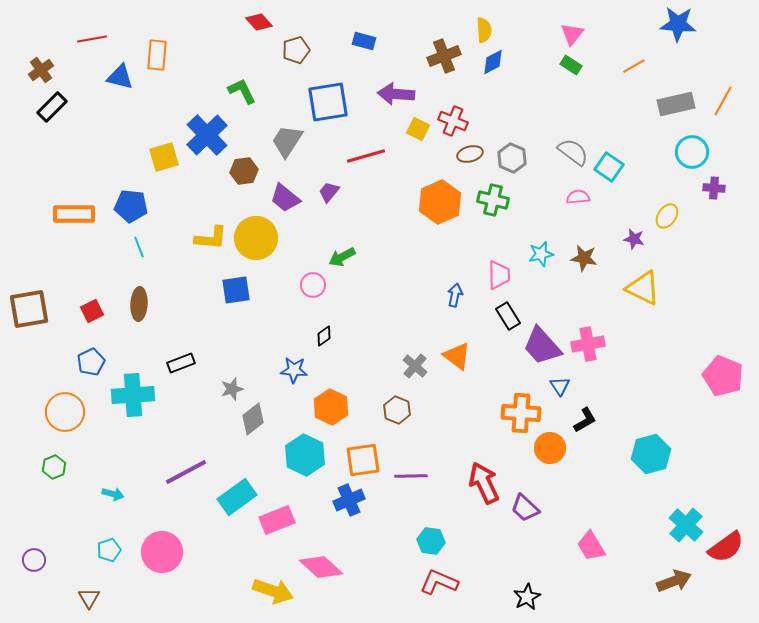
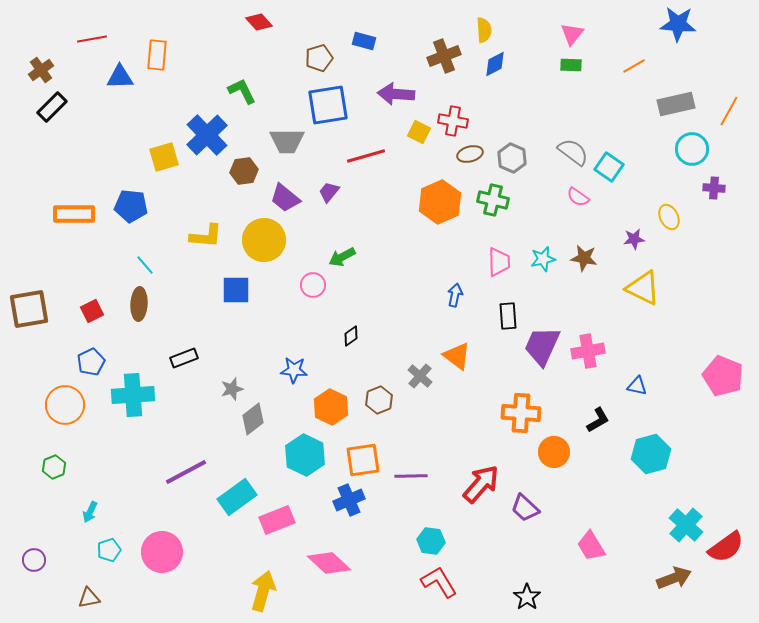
brown pentagon at (296, 50): moved 23 px right, 8 px down
blue diamond at (493, 62): moved 2 px right, 2 px down
green rectangle at (571, 65): rotated 30 degrees counterclockwise
blue triangle at (120, 77): rotated 16 degrees counterclockwise
orange line at (723, 101): moved 6 px right, 10 px down
blue square at (328, 102): moved 3 px down
red cross at (453, 121): rotated 12 degrees counterclockwise
yellow square at (418, 129): moved 1 px right, 3 px down
gray trapezoid at (287, 141): rotated 123 degrees counterclockwise
cyan circle at (692, 152): moved 3 px up
pink semicircle at (578, 197): rotated 140 degrees counterclockwise
yellow ellipse at (667, 216): moved 2 px right, 1 px down; rotated 60 degrees counterclockwise
yellow L-shape at (211, 238): moved 5 px left, 2 px up
yellow circle at (256, 238): moved 8 px right, 2 px down
purple star at (634, 239): rotated 20 degrees counterclockwise
cyan line at (139, 247): moved 6 px right, 18 px down; rotated 20 degrees counterclockwise
cyan star at (541, 254): moved 2 px right, 5 px down
pink trapezoid at (499, 275): moved 13 px up
blue square at (236, 290): rotated 8 degrees clockwise
black rectangle at (508, 316): rotated 28 degrees clockwise
black diamond at (324, 336): moved 27 px right
pink cross at (588, 344): moved 7 px down
purple trapezoid at (542, 346): rotated 66 degrees clockwise
black rectangle at (181, 363): moved 3 px right, 5 px up
gray cross at (415, 366): moved 5 px right, 10 px down
blue triangle at (560, 386): moved 77 px right; rotated 45 degrees counterclockwise
brown hexagon at (397, 410): moved 18 px left, 10 px up; rotated 16 degrees clockwise
orange circle at (65, 412): moved 7 px up
black L-shape at (585, 420): moved 13 px right
orange circle at (550, 448): moved 4 px right, 4 px down
red arrow at (484, 483): moved 3 px left, 1 px down; rotated 66 degrees clockwise
cyan arrow at (113, 494): moved 23 px left, 18 px down; rotated 100 degrees clockwise
pink diamond at (321, 567): moved 8 px right, 4 px up
brown arrow at (674, 581): moved 3 px up
red L-shape at (439, 582): rotated 36 degrees clockwise
yellow arrow at (273, 591): moved 10 px left; rotated 93 degrees counterclockwise
black star at (527, 597): rotated 8 degrees counterclockwise
brown triangle at (89, 598): rotated 50 degrees clockwise
